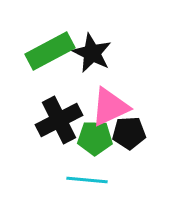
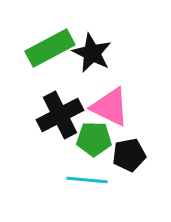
green rectangle: moved 3 px up
pink triangle: rotated 51 degrees clockwise
black cross: moved 1 px right, 5 px up
black pentagon: moved 22 px down; rotated 8 degrees counterclockwise
green pentagon: moved 1 px left, 1 px down
